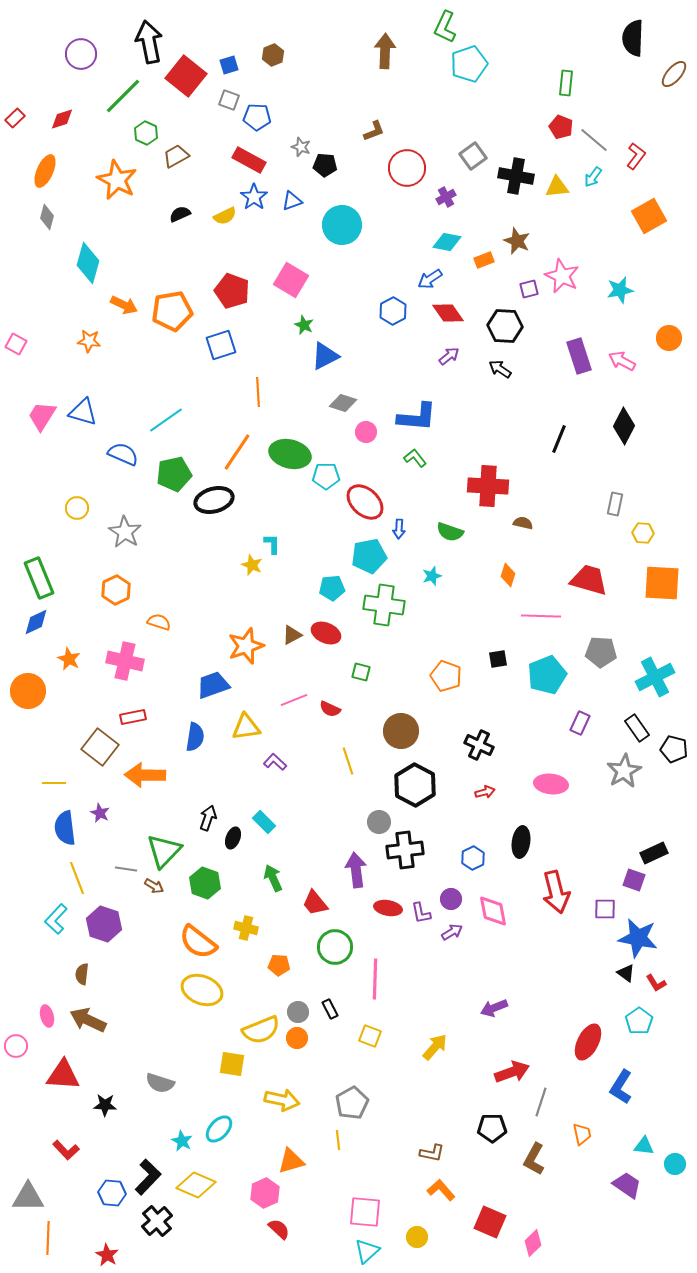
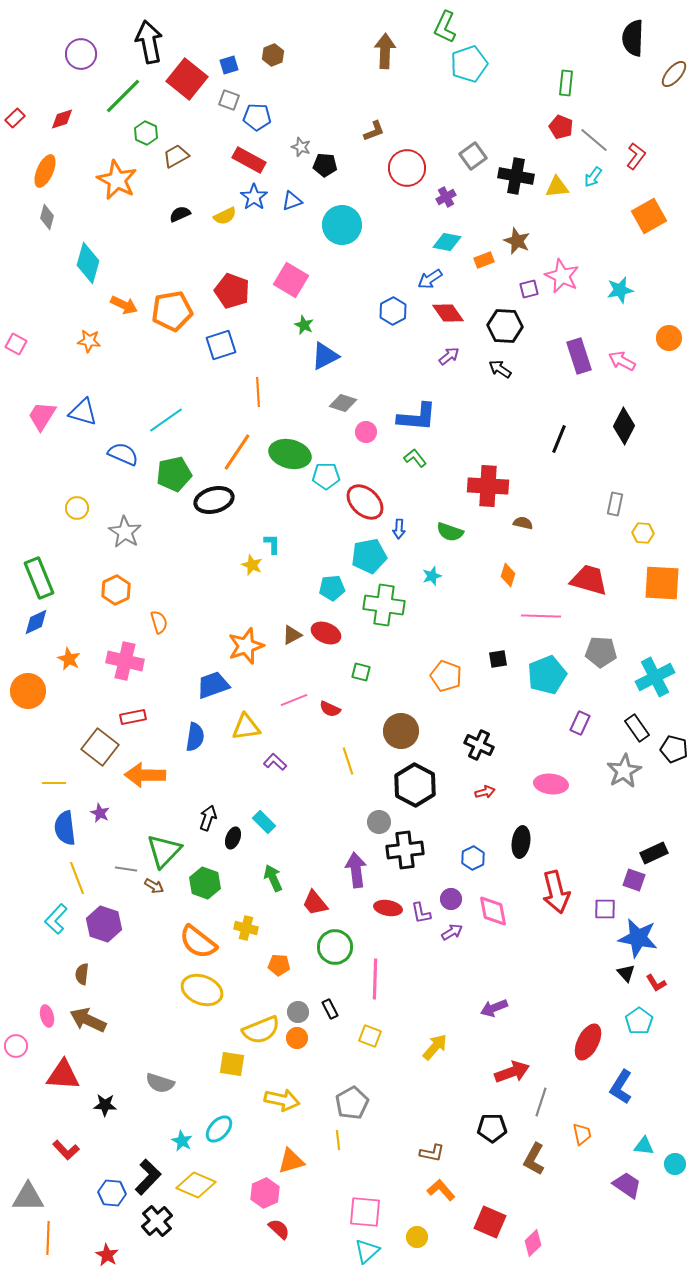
red square at (186, 76): moved 1 px right, 3 px down
orange semicircle at (159, 622): rotated 55 degrees clockwise
black triangle at (626, 973): rotated 12 degrees clockwise
